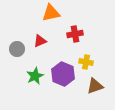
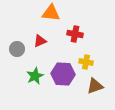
orange triangle: rotated 18 degrees clockwise
red cross: rotated 21 degrees clockwise
purple hexagon: rotated 20 degrees counterclockwise
